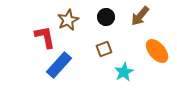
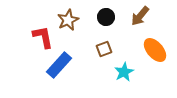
red L-shape: moved 2 px left
orange ellipse: moved 2 px left, 1 px up
